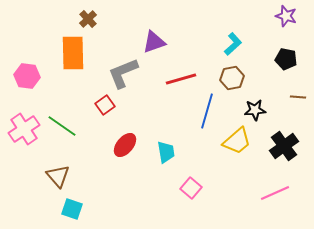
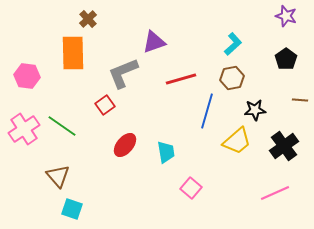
black pentagon: rotated 25 degrees clockwise
brown line: moved 2 px right, 3 px down
